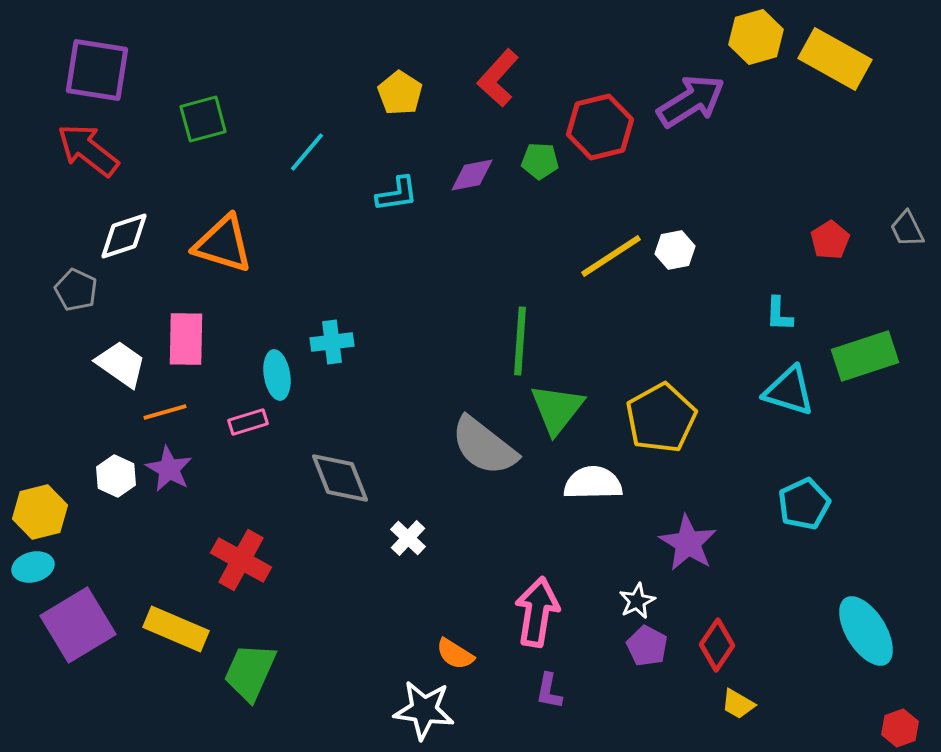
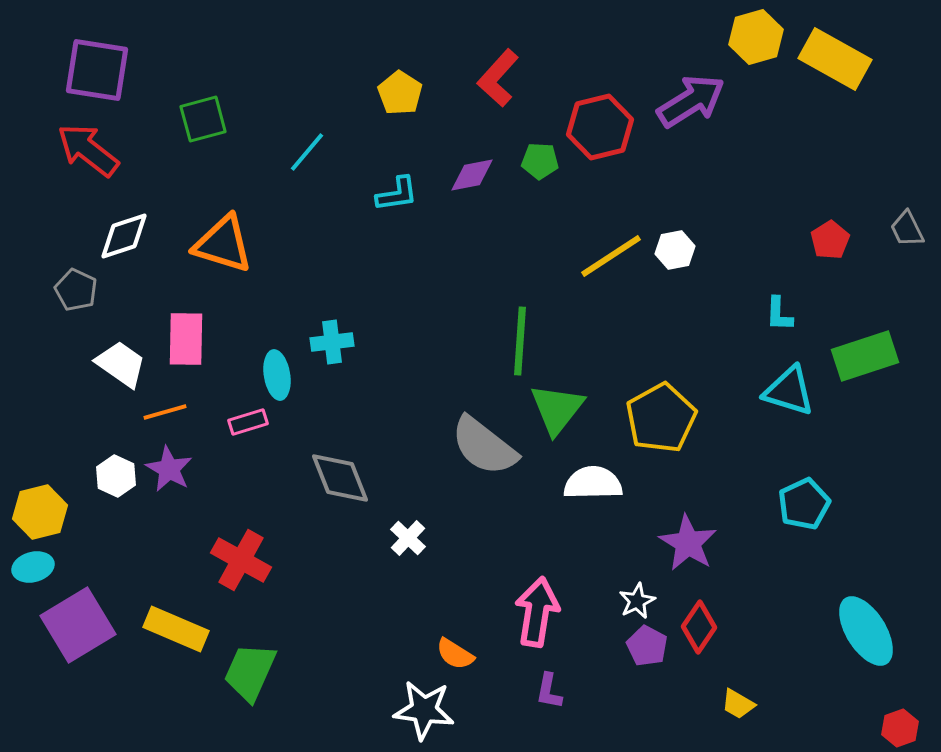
red diamond at (717, 645): moved 18 px left, 18 px up
